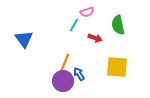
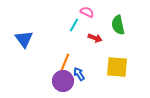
pink semicircle: rotated 136 degrees counterclockwise
